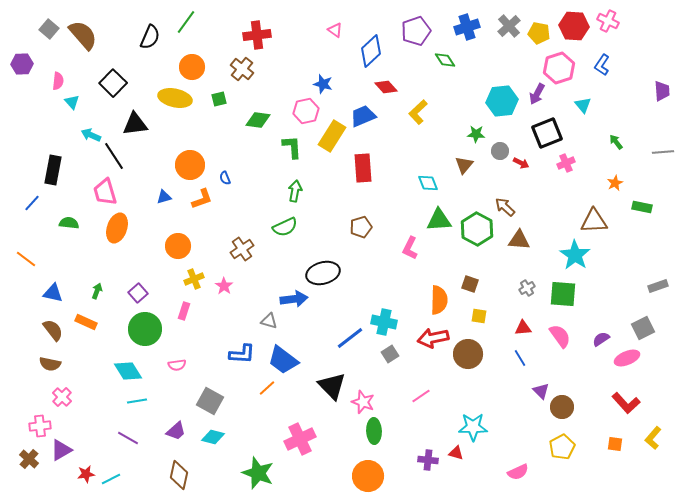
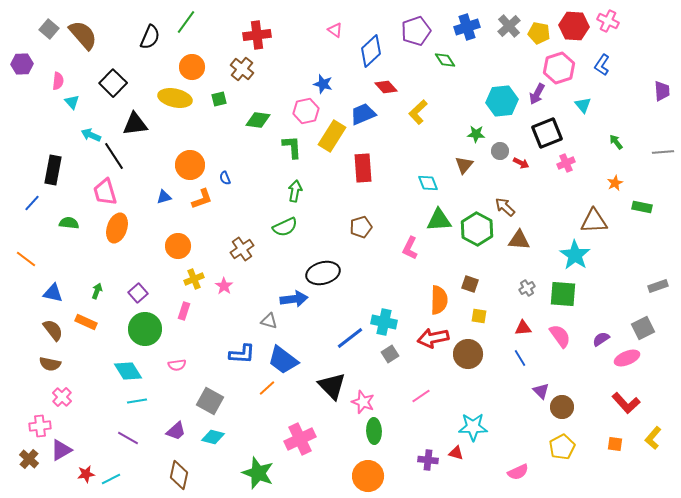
blue trapezoid at (363, 116): moved 2 px up
